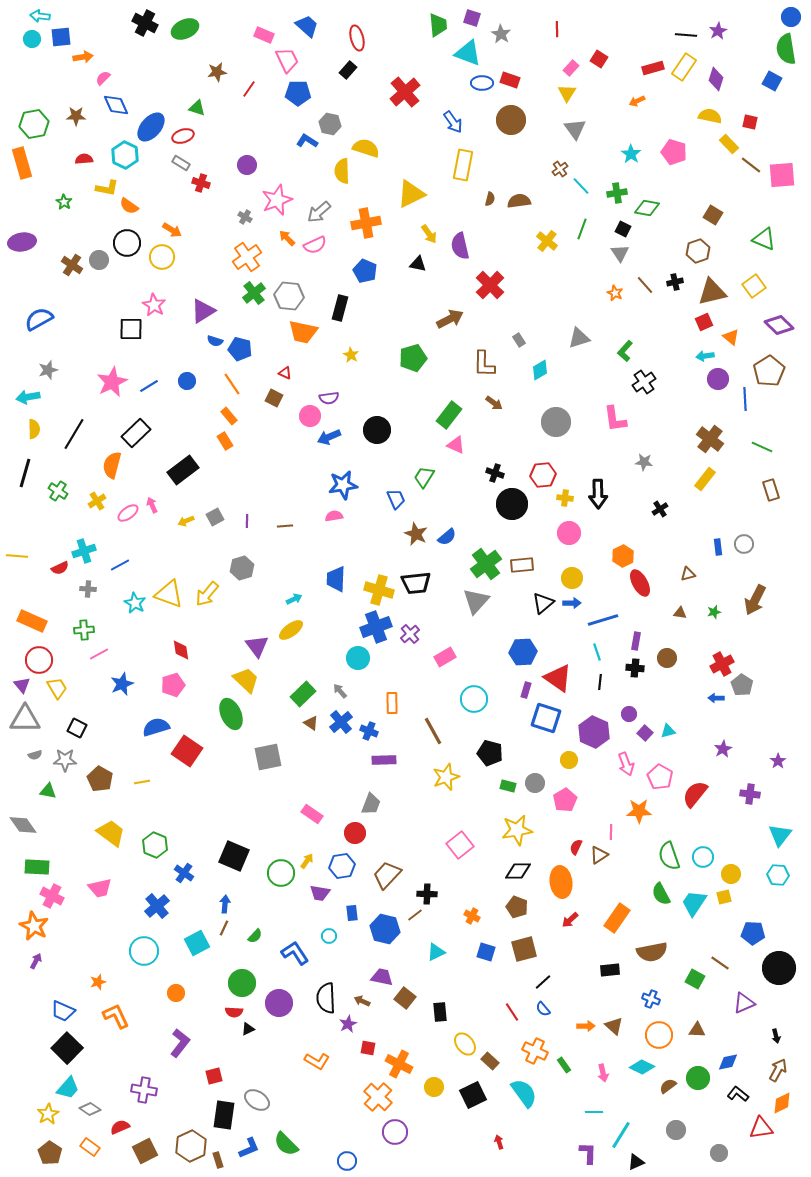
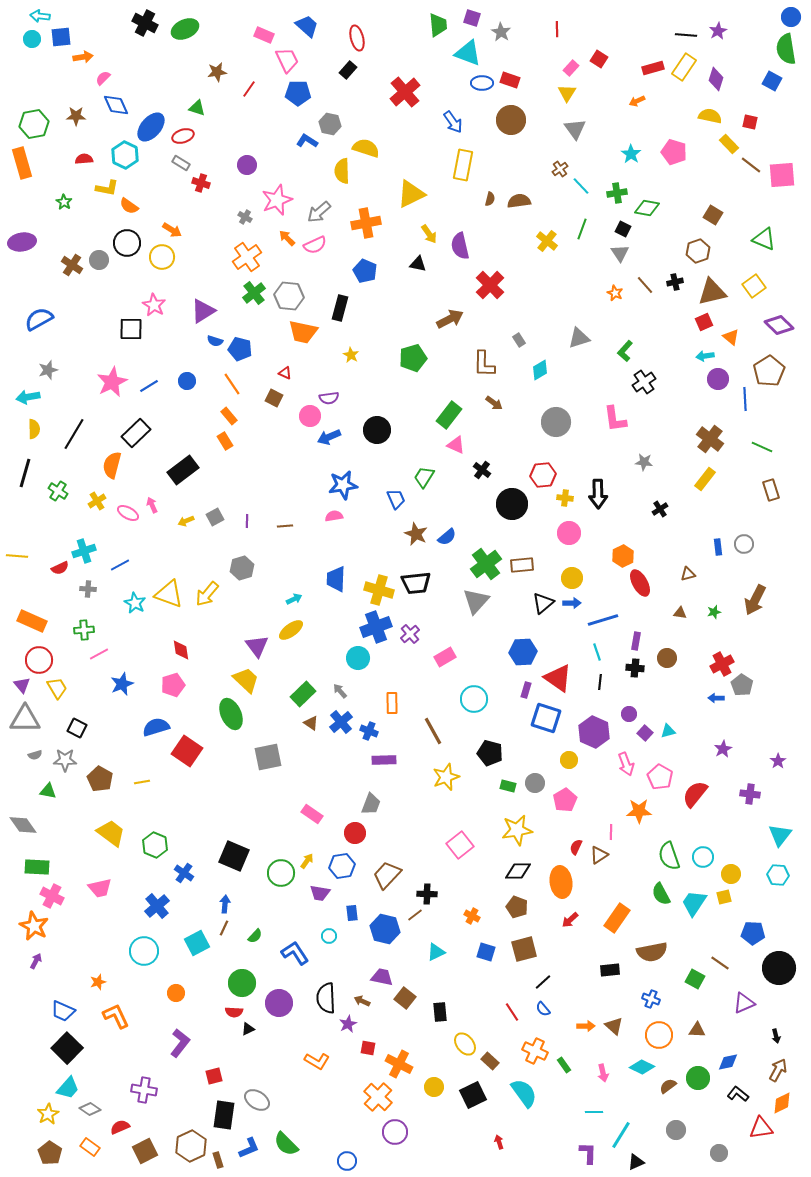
gray star at (501, 34): moved 2 px up
black cross at (495, 473): moved 13 px left, 3 px up; rotated 18 degrees clockwise
pink ellipse at (128, 513): rotated 65 degrees clockwise
